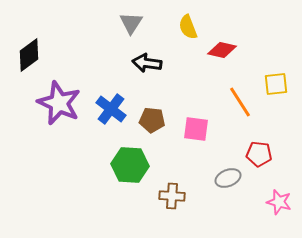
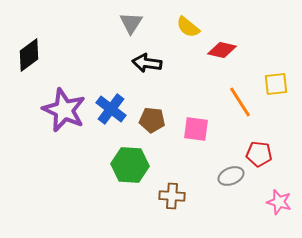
yellow semicircle: rotated 30 degrees counterclockwise
purple star: moved 5 px right, 7 px down
gray ellipse: moved 3 px right, 2 px up
